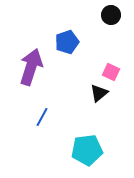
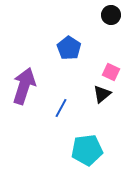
blue pentagon: moved 2 px right, 6 px down; rotated 20 degrees counterclockwise
purple arrow: moved 7 px left, 19 px down
black triangle: moved 3 px right, 1 px down
blue line: moved 19 px right, 9 px up
